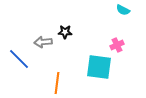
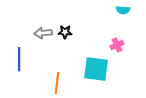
cyan semicircle: rotated 24 degrees counterclockwise
gray arrow: moved 9 px up
blue line: rotated 45 degrees clockwise
cyan square: moved 3 px left, 2 px down
